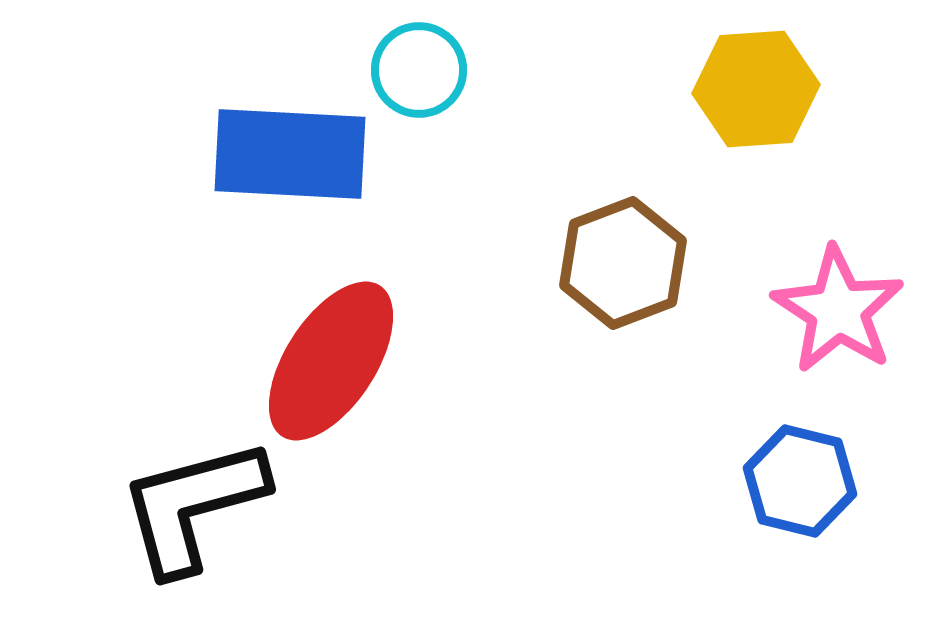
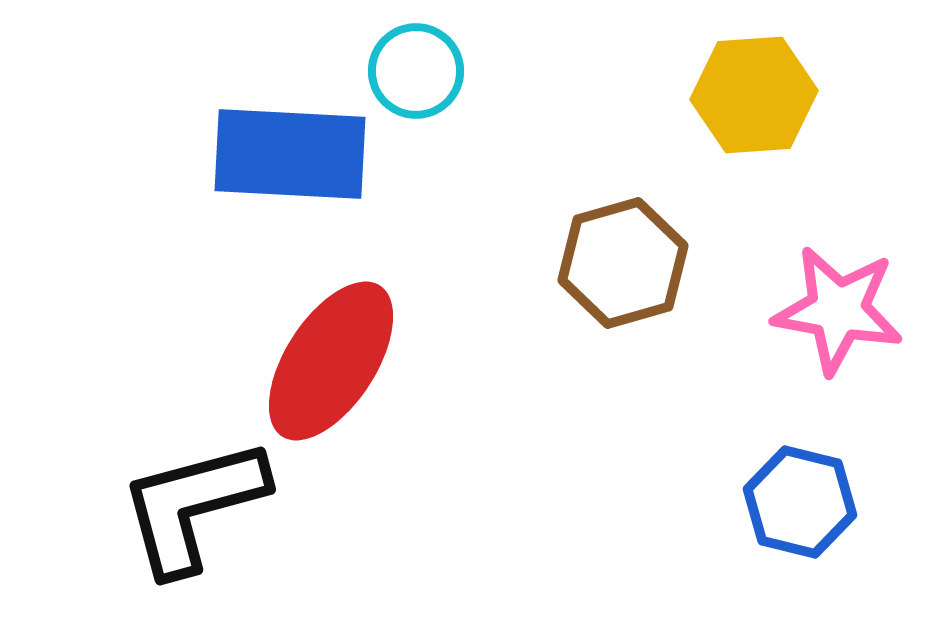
cyan circle: moved 3 px left, 1 px down
yellow hexagon: moved 2 px left, 6 px down
brown hexagon: rotated 5 degrees clockwise
pink star: rotated 23 degrees counterclockwise
blue hexagon: moved 21 px down
